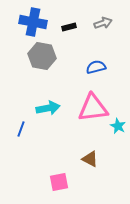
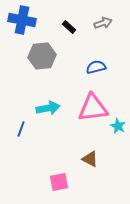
blue cross: moved 11 px left, 2 px up
black rectangle: rotated 56 degrees clockwise
gray hexagon: rotated 16 degrees counterclockwise
